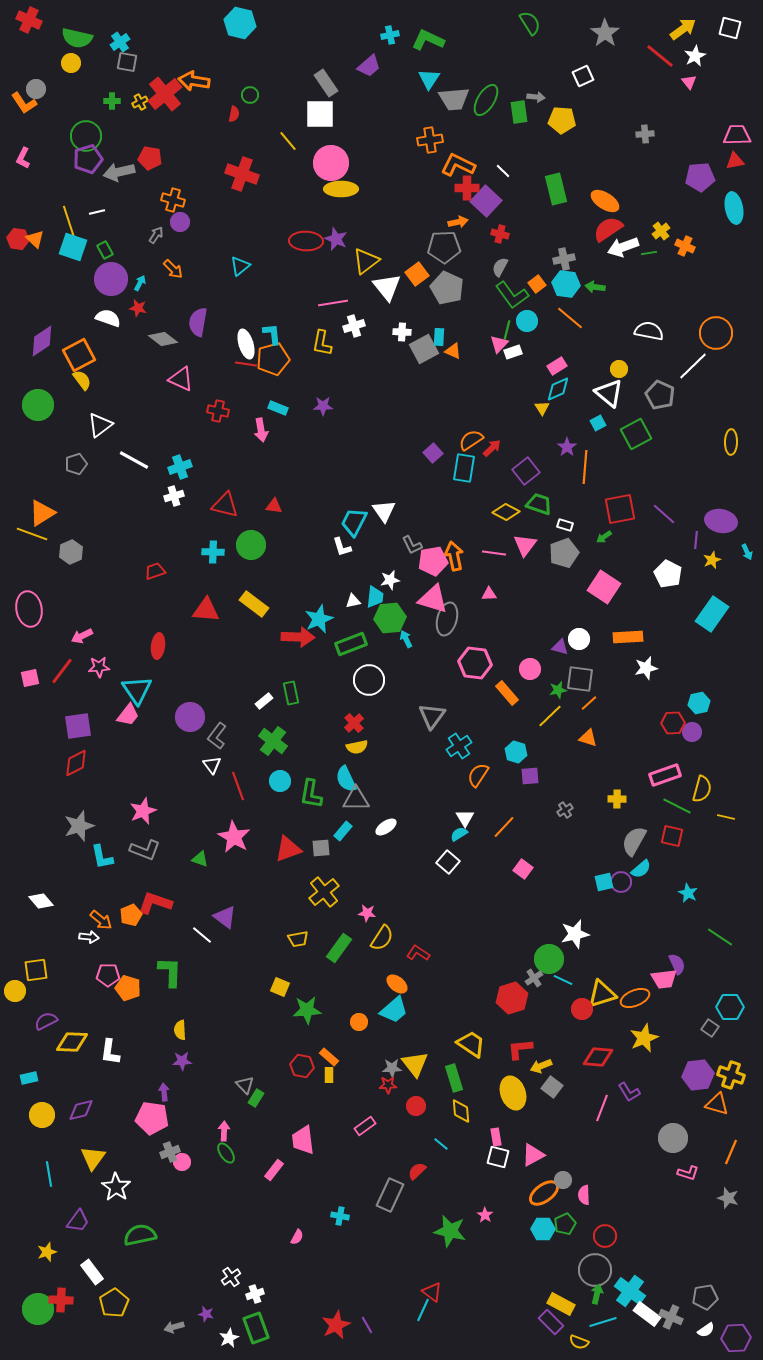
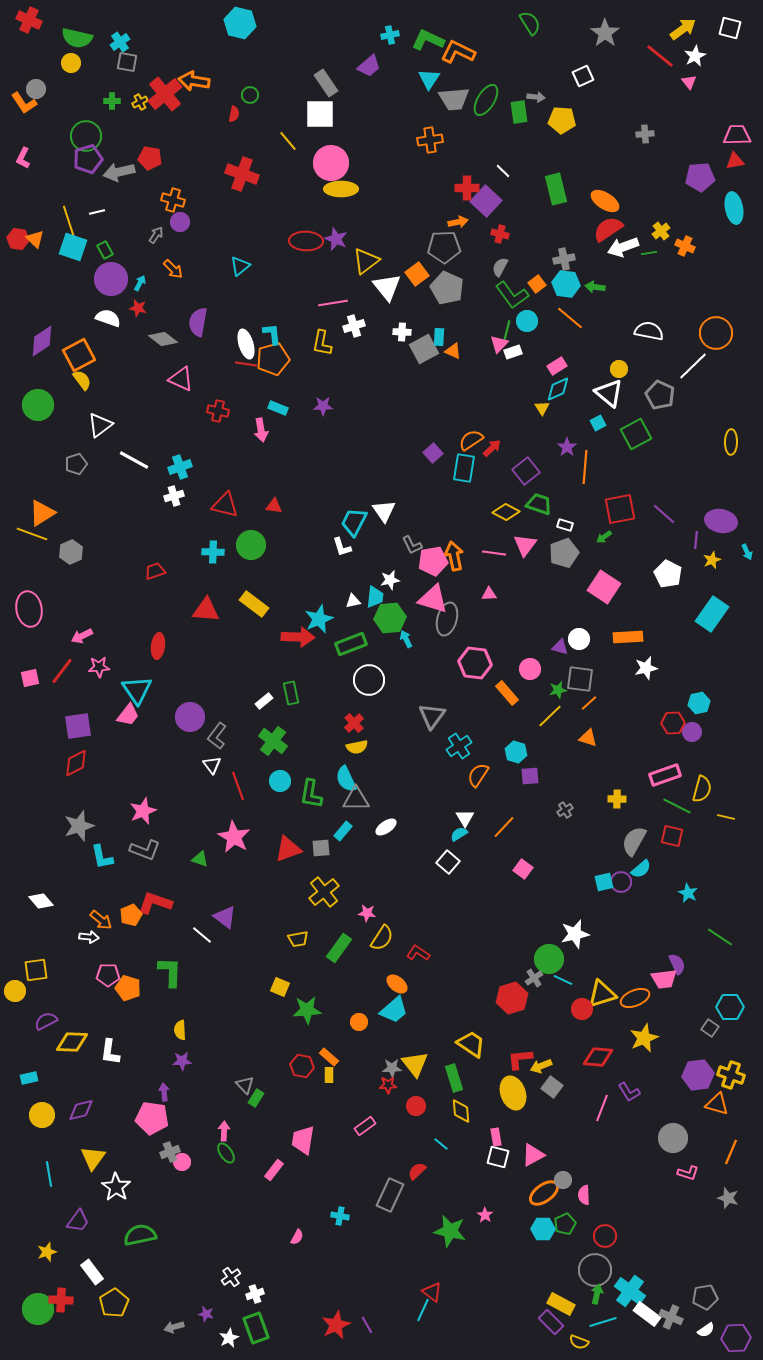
orange L-shape at (458, 165): moved 113 px up
red L-shape at (520, 1049): moved 10 px down
pink trapezoid at (303, 1140): rotated 16 degrees clockwise
